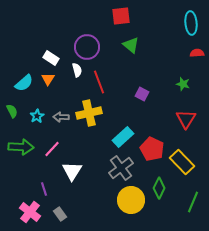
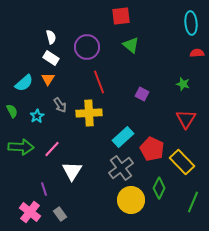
white semicircle: moved 26 px left, 33 px up
yellow cross: rotated 10 degrees clockwise
gray arrow: moved 1 px left, 12 px up; rotated 126 degrees counterclockwise
